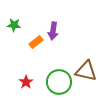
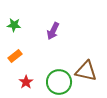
purple arrow: rotated 18 degrees clockwise
orange rectangle: moved 21 px left, 14 px down
